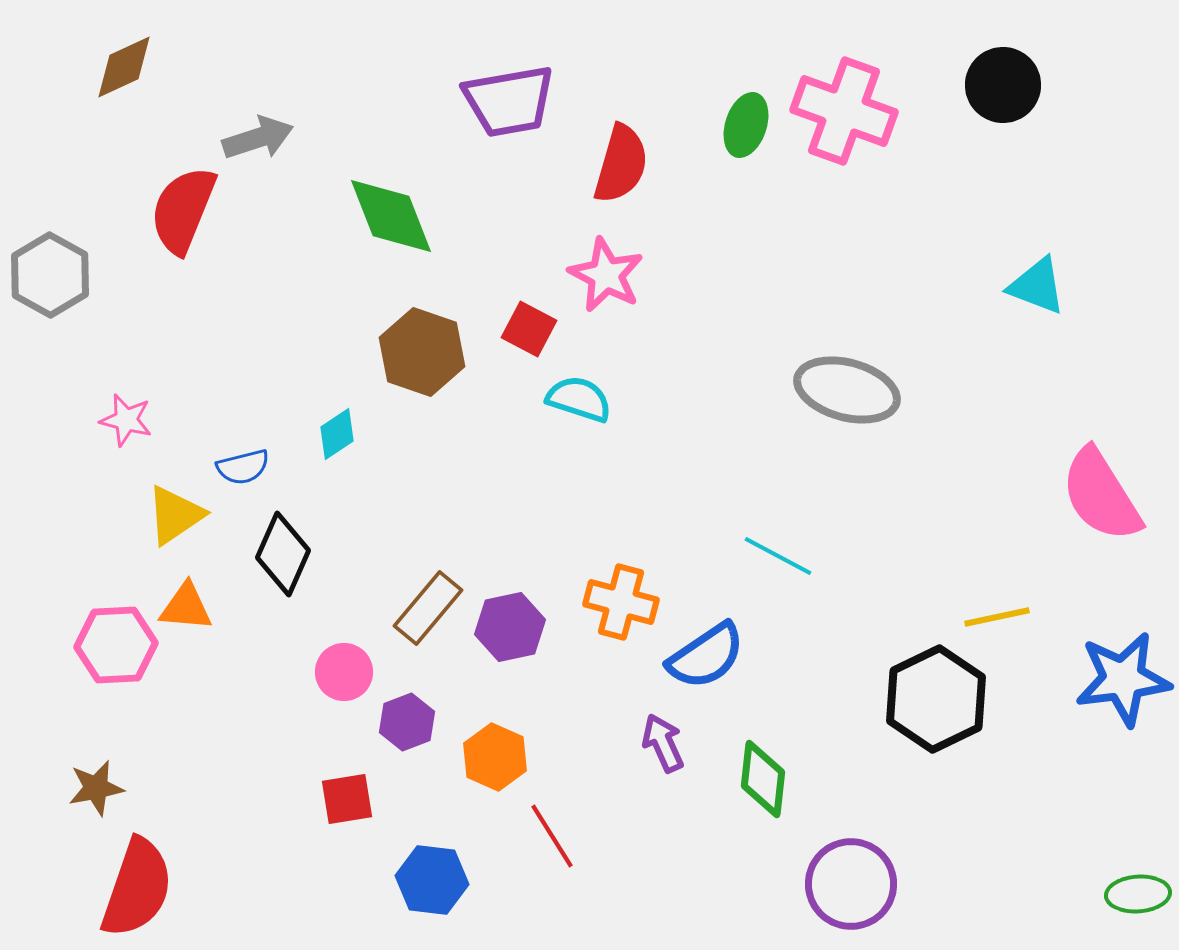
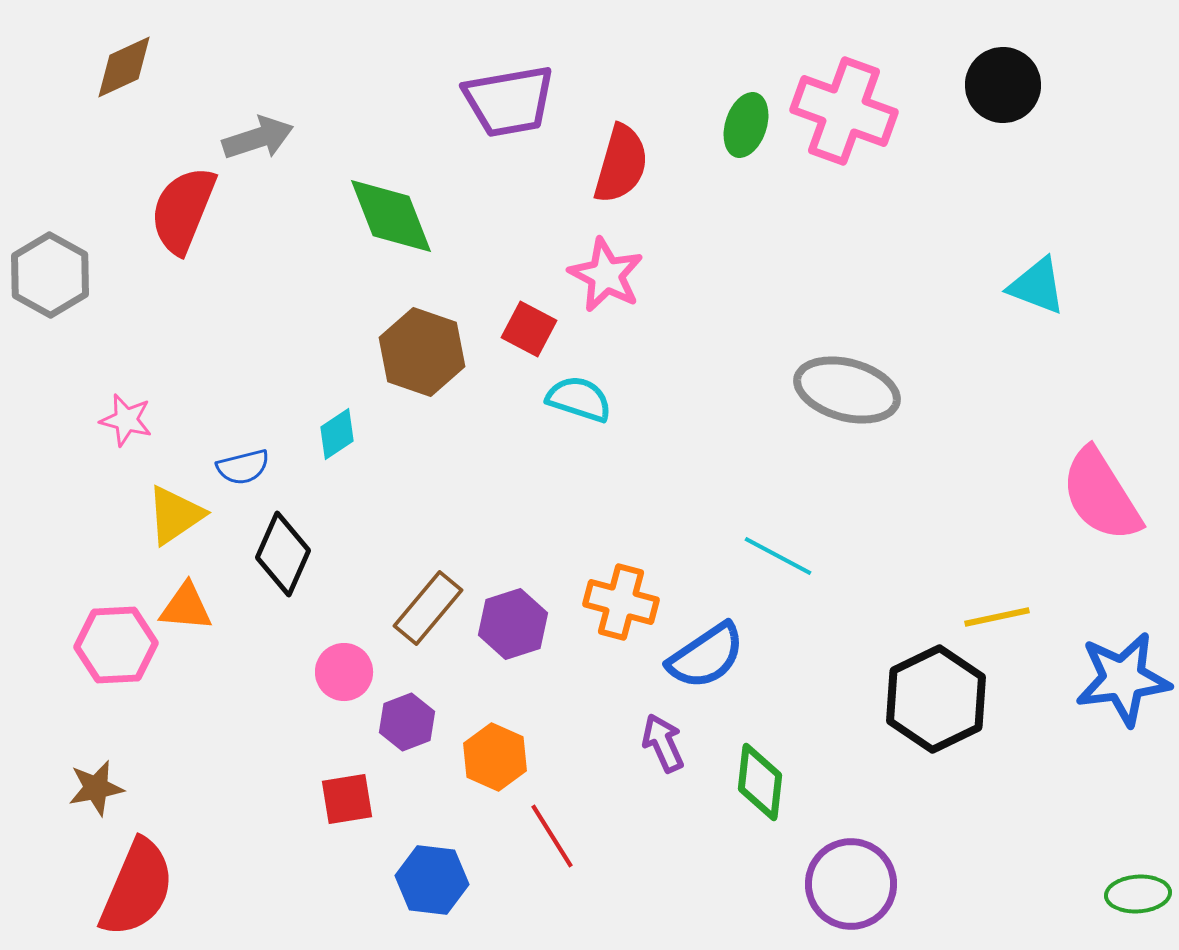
purple hexagon at (510, 627): moved 3 px right, 3 px up; rotated 6 degrees counterclockwise
green diamond at (763, 779): moved 3 px left, 3 px down
red semicircle at (137, 888): rotated 4 degrees clockwise
